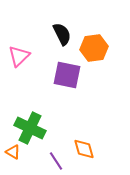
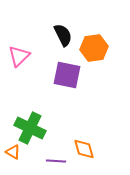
black semicircle: moved 1 px right, 1 px down
purple line: rotated 54 degrees counterclockwise
